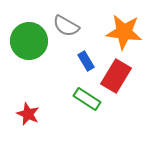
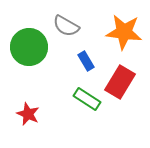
green circle: moved 6 px down
red rectangle: moved 4 px right, 6 px down
